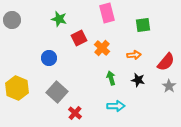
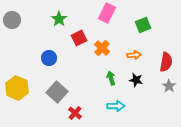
pink rectangle: rotated 42 degrees clockwise
green star: rotated 21 degrees clockwise
green square: rotated 14 degrees counterclockwise
red semicircle: rotated 30 degrees counterclockwise
black star: moved 2 px left
